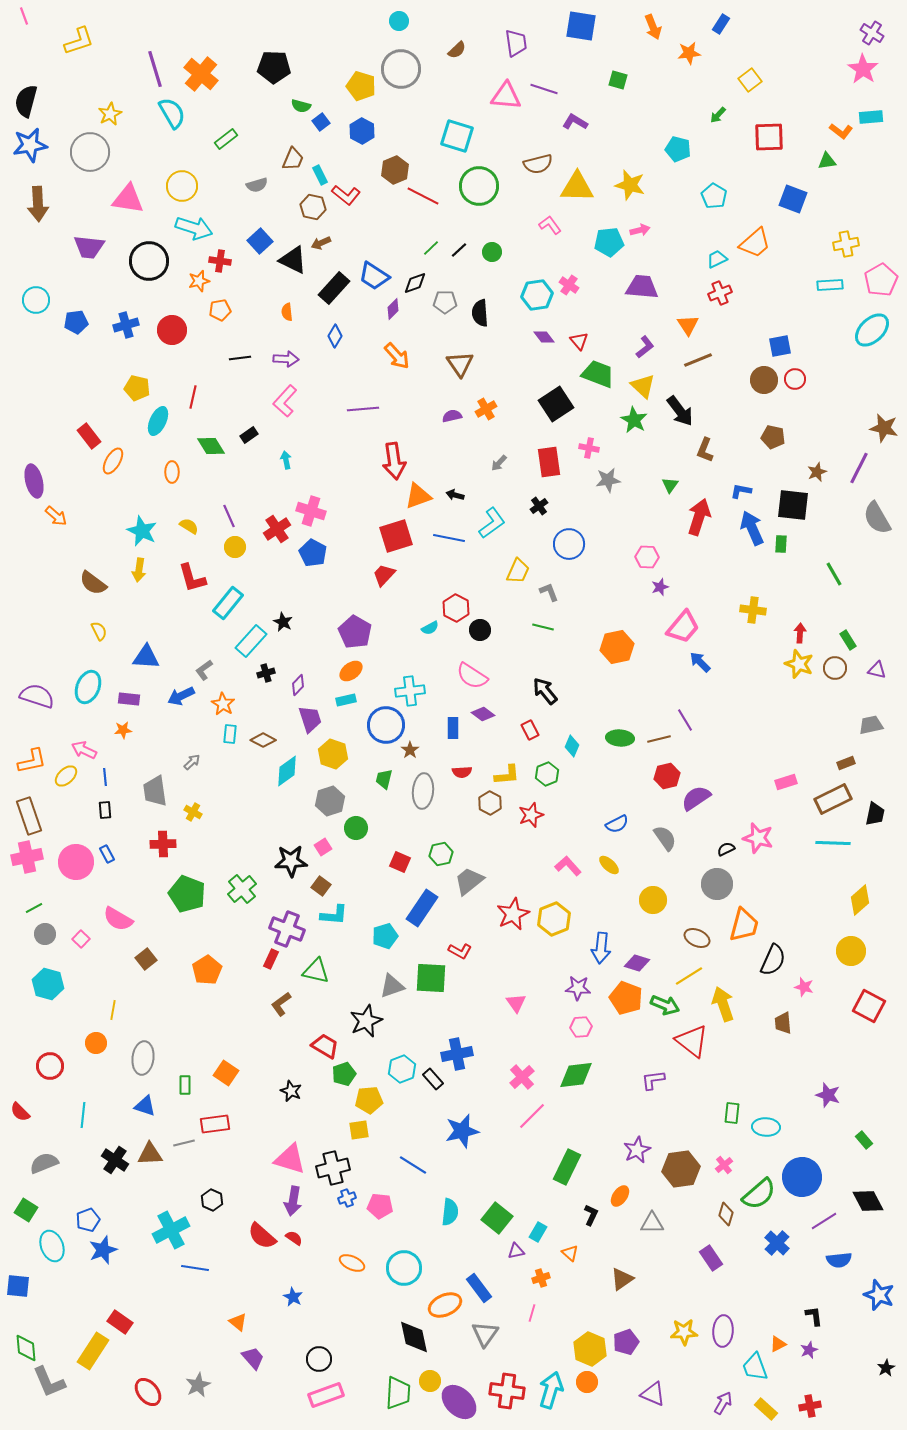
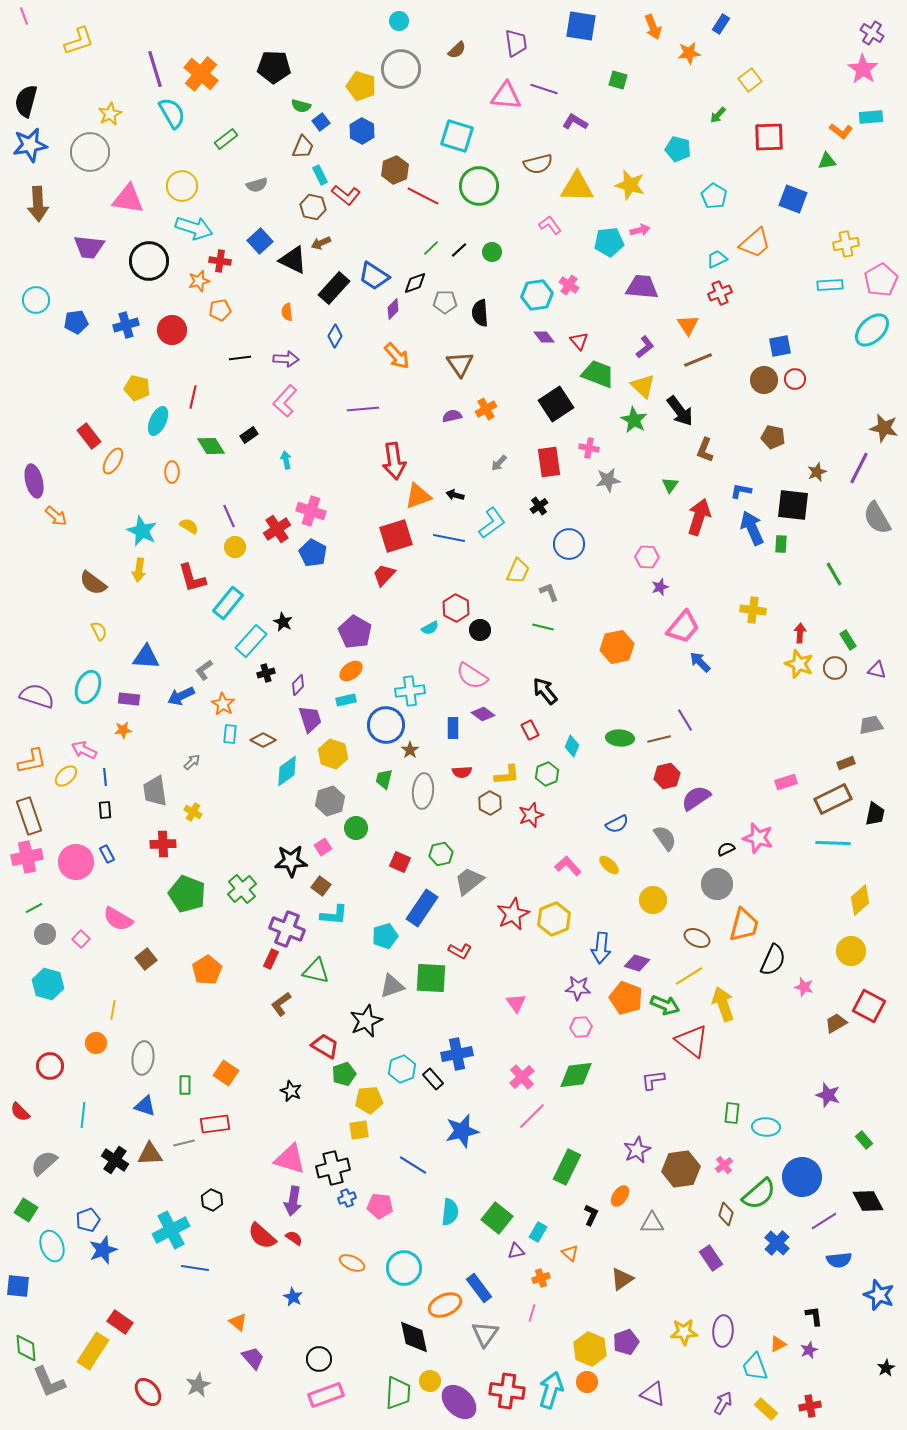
brown trapezoid at (293, 159): moved 10 px right, 12 px up
brown trapezoid at (783, 1023): moved 53 px right; rotated 65 degrees clockwise
gray semicircle at (44, 1163): rotated 20 degrees counterclockwise
